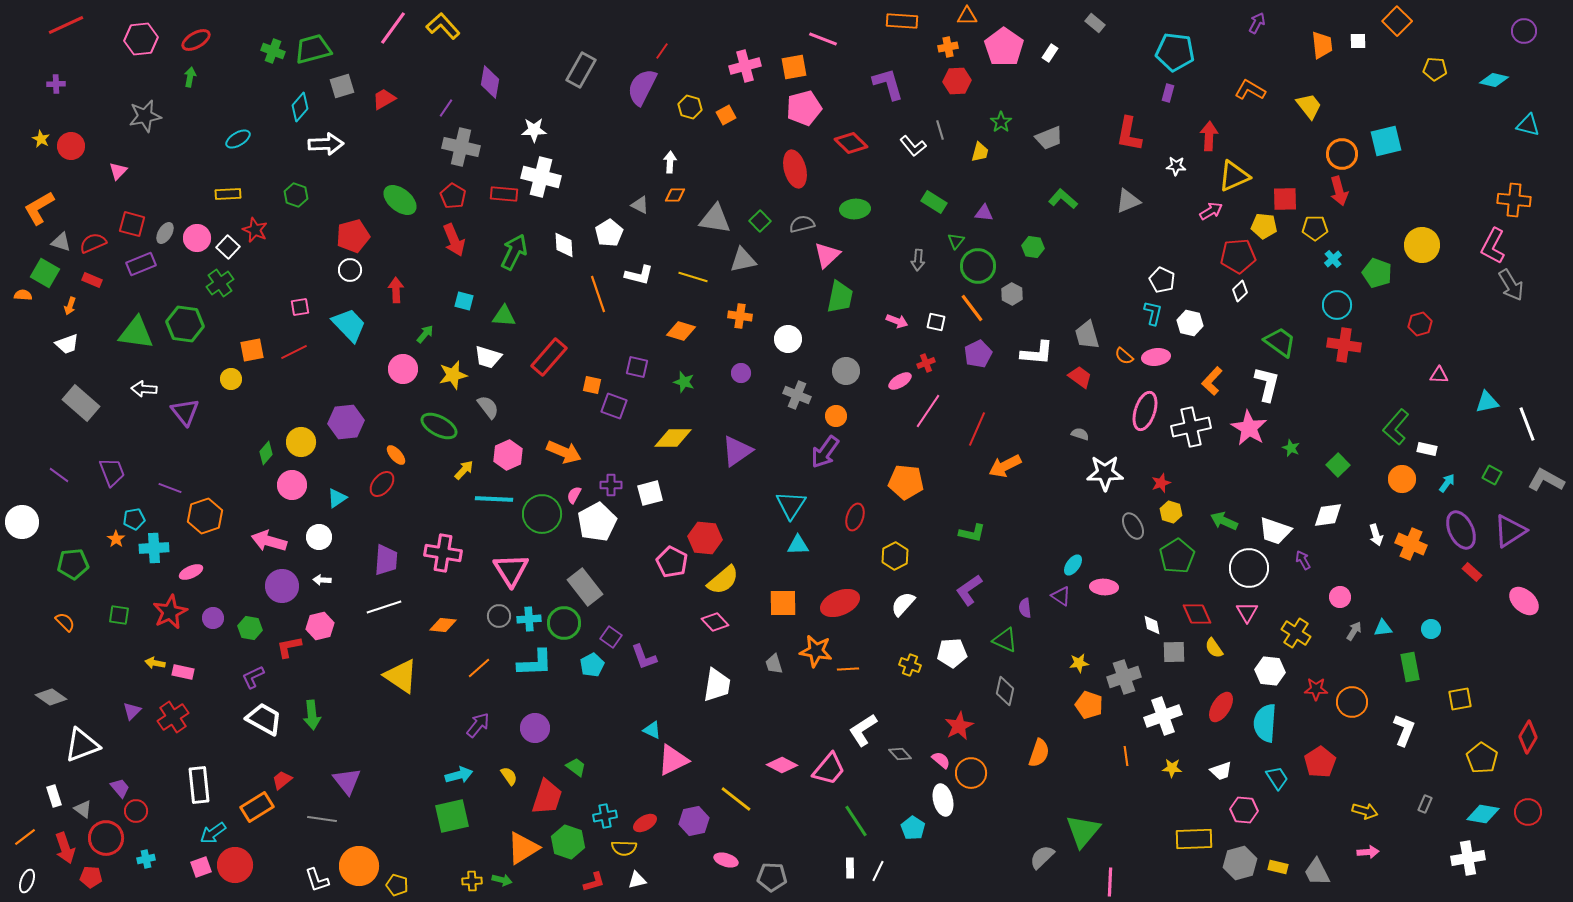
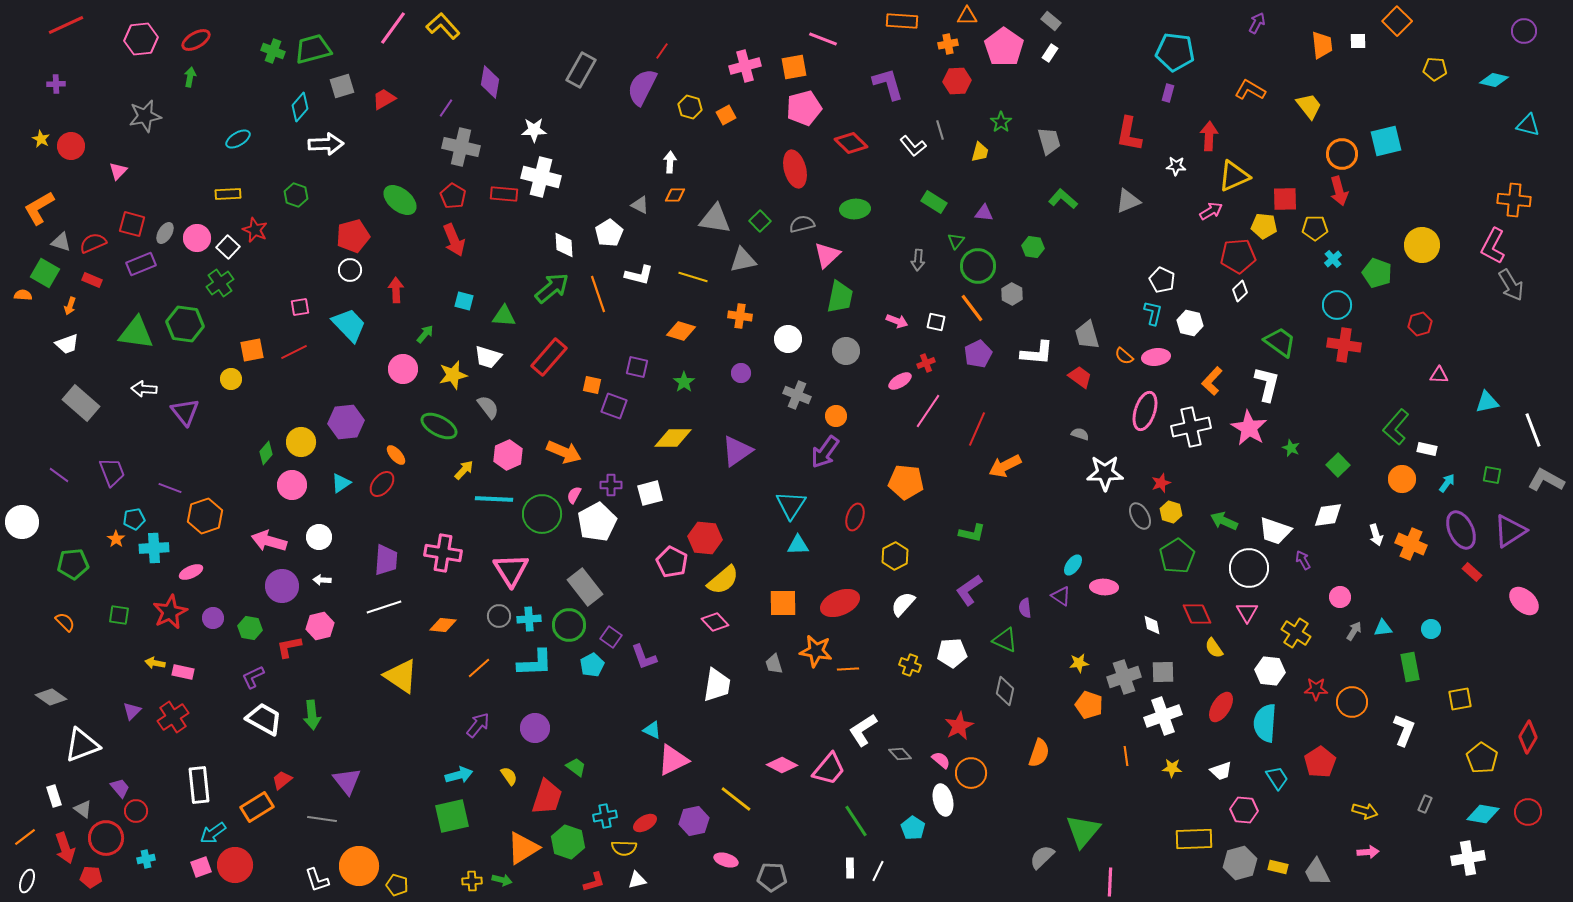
gray rectangle at (1095, 23): moved 44 px left, 2 px up
orange cross at (948, 47): moved 3 px up
gray trapezoid at (1049, 138): moved 3 px down; rotated 84 degrees counterclockwise
green arrow at (514, 252): moved 38 px right, 36 px down; rotated 24 degrees clockwise
gray circle at (846, 371): moved 20 px up
green star at (684, 382): rotated 20 degrees clockwise
white line at (1527, 424): moved 6 px right, 6 px down
green square at (1492, 475): rotated 18 degrees counterclockwise
cyan triangle at (337, 498): moved 4 px right, 15 px up
gray ellipse at (1133, 526): moved 7 px right, 10 px up
green circle at (564, 623): moved 5 px right, 2 px down
gray square at (1174, 652): moved 11 px left, 20 px down
